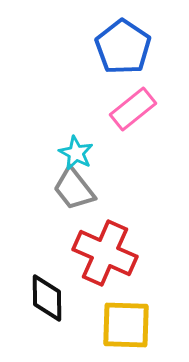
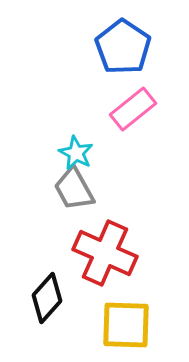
gray trapezoid: rotated 9 degrees clockwise
black diamond: rotated 42 degrees clockwise
